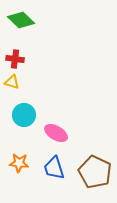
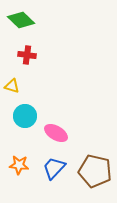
red cross: moved 12 px right, 4 px up
yellow triangle: moved 4 px down
cyan circle: moved 1 px right, 1 px down
orange star: moved 2 px down
blue trapezoid: rotated 60 degrees clockwise
brown pentagon: moved 1 px up; rotated 12 degrees counterclockwise
